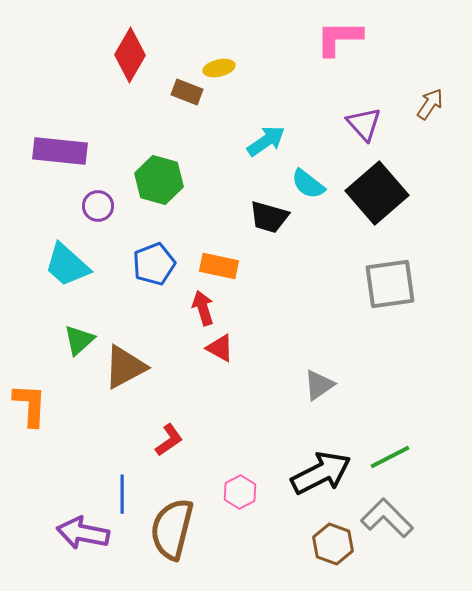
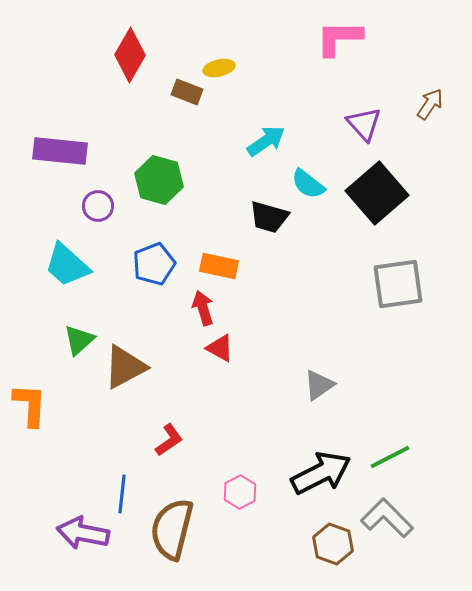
gray square: moved 8 px right
blue line: rotated 6 degrees clockwise
